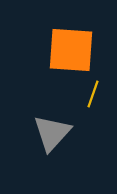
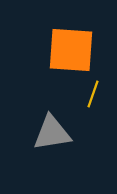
gray triangle: rotated 39 degrees clockwise
